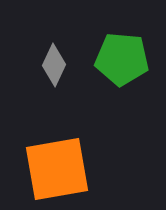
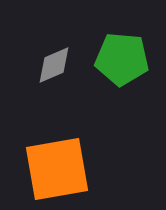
gray diamond: rotated 42 degrees clockwise
